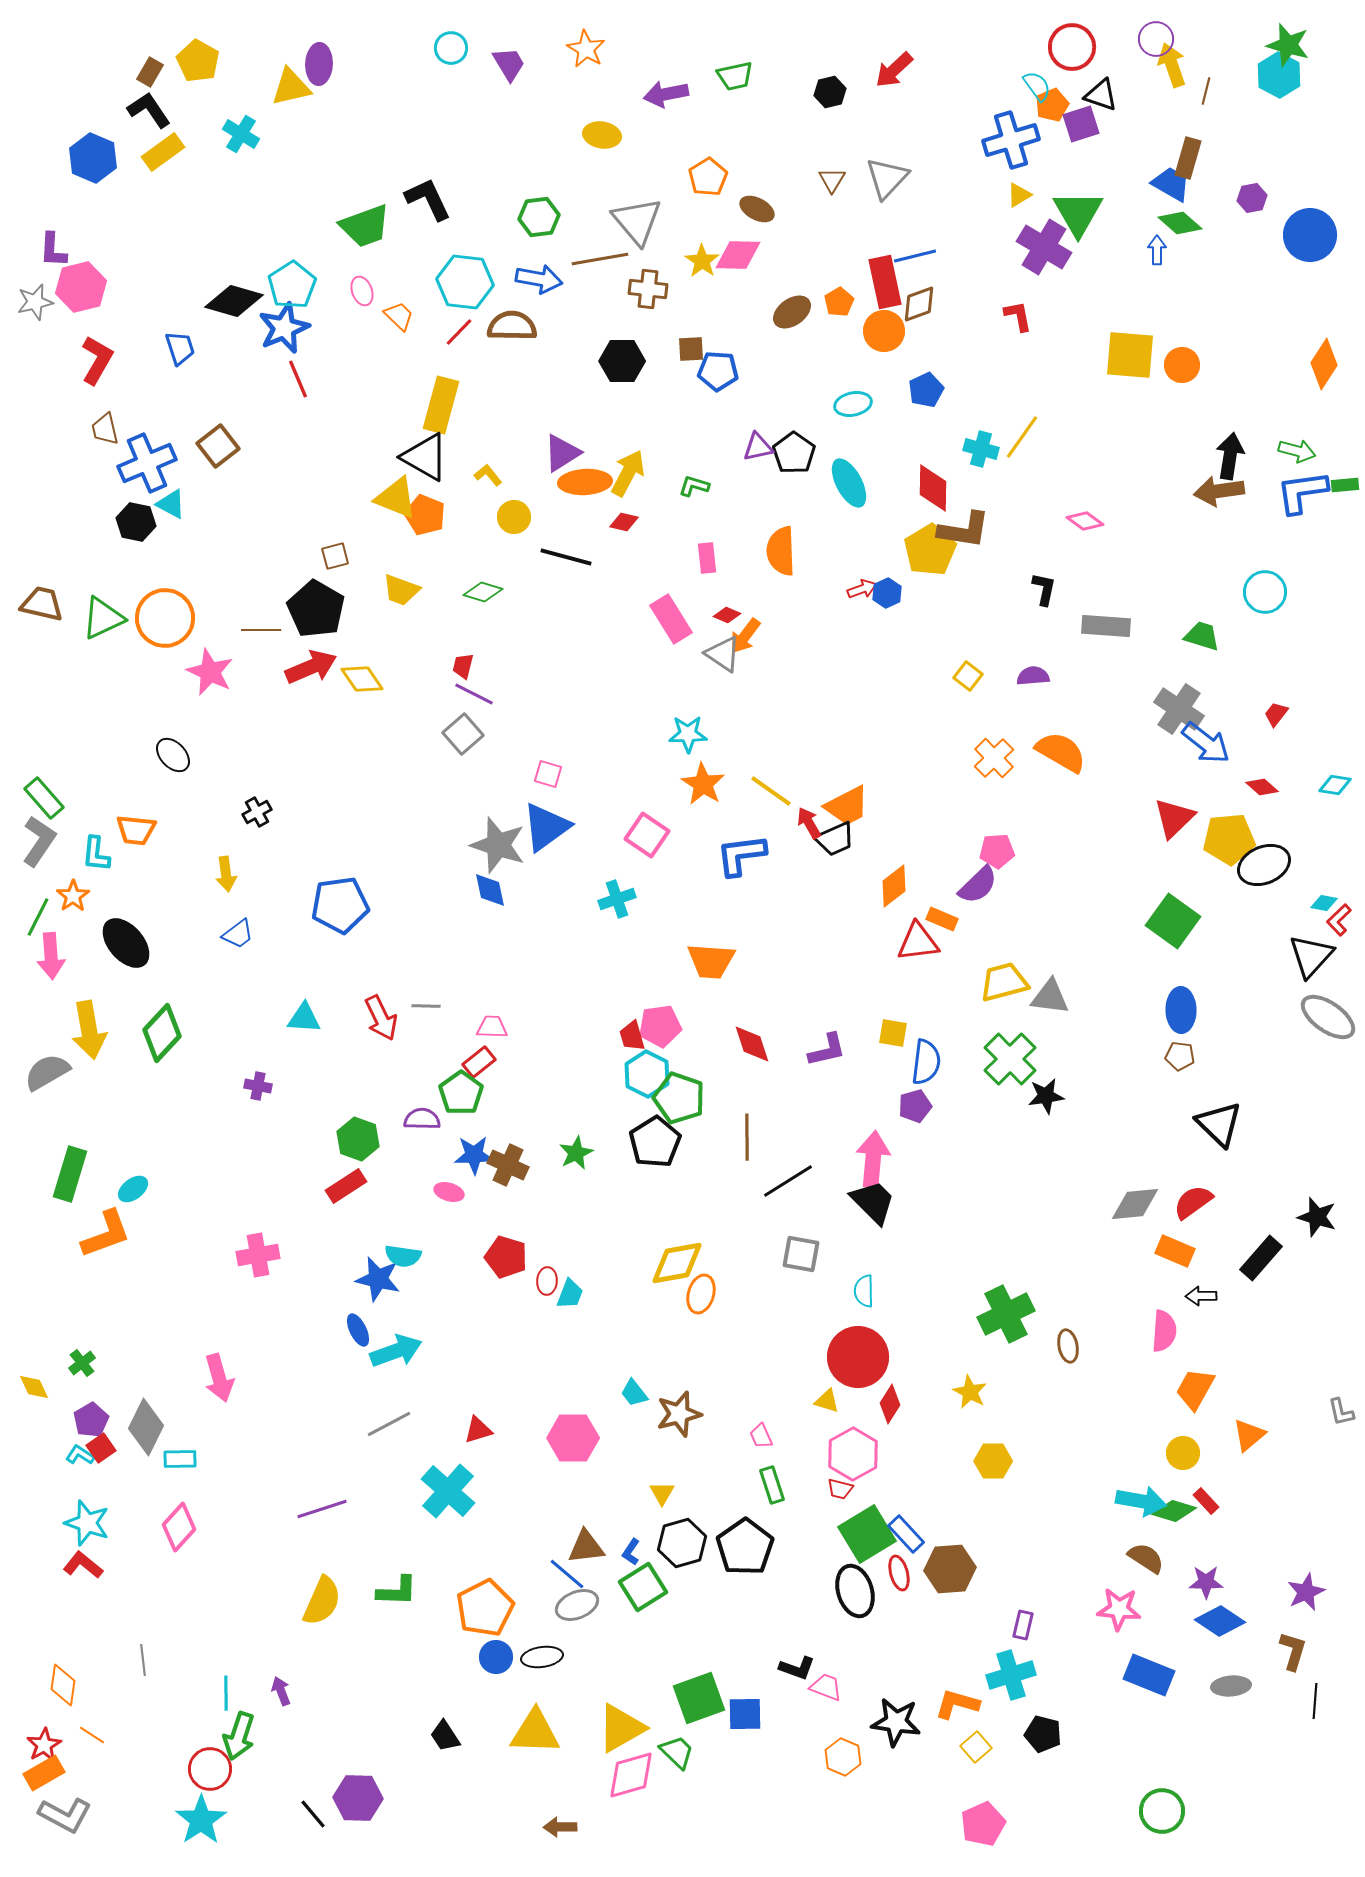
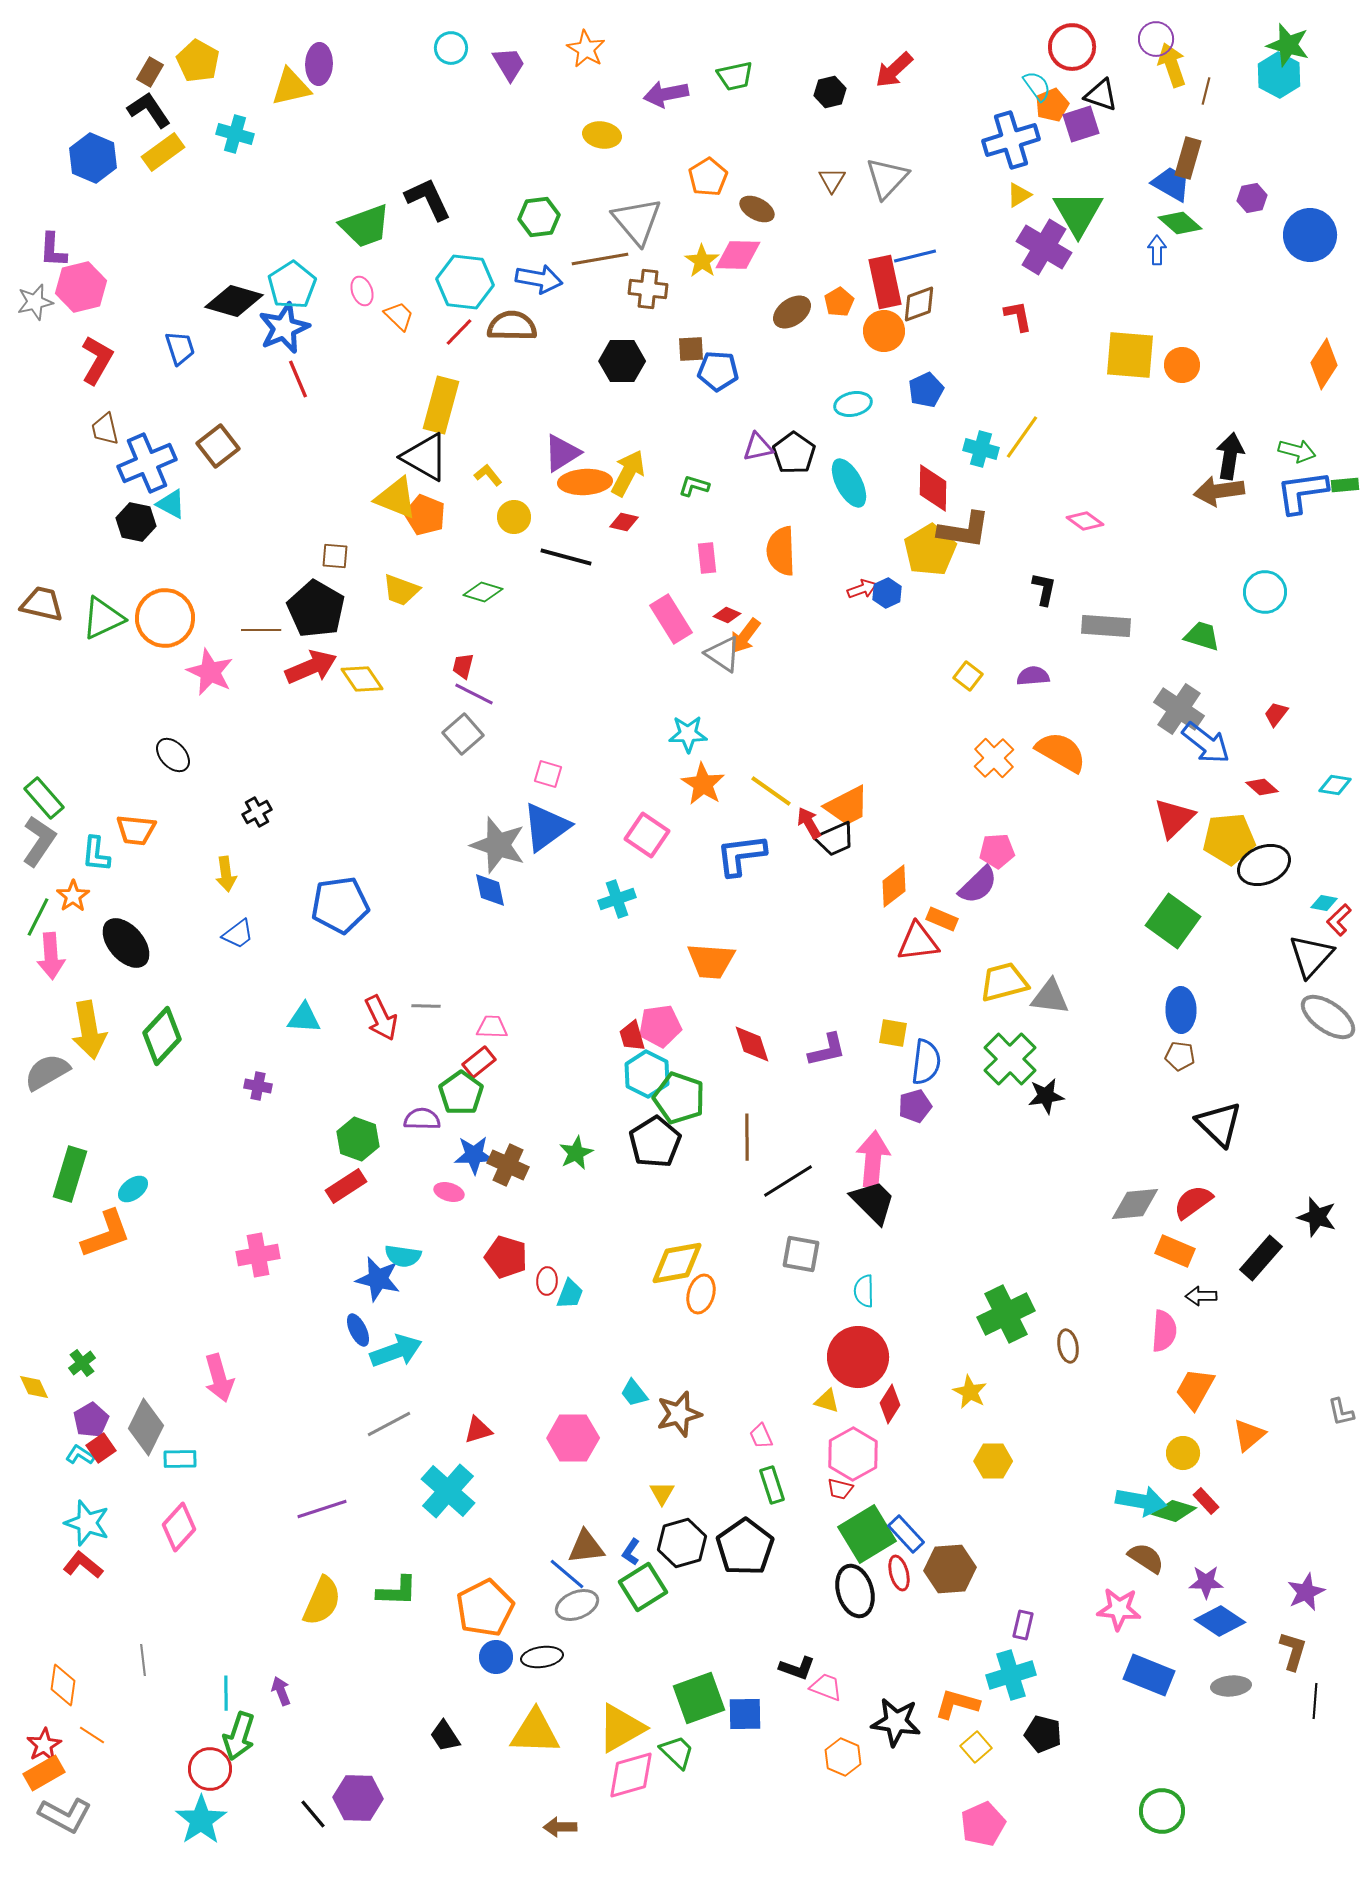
cyan cross at (241, 134): moved 6 px left; rotated 15 degrees counterclockwise
brown square at (335, 556): rotated 20 degrees clockwise
green diamond at (162, 1033): moved 3 px down
